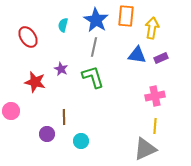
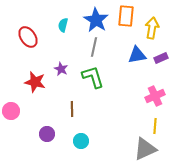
blue triangle: rotated 18 degrees counterclockwise
pink cross: rotated 12 degrees counterclockwise
brown line: moved 8 px right, 8 px up
